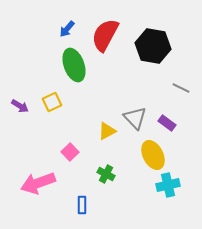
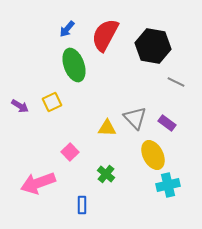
gray line: moved 5 px left, 6 px up
yellow triangle: moved 3 px up; rotated 30 degrees clockwise
green cross: rotated 12 degrees clockwise
